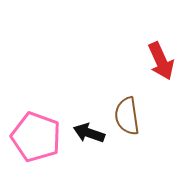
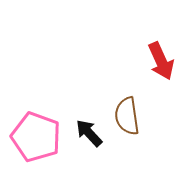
black arrow: rotated 28 degrees clockwise
